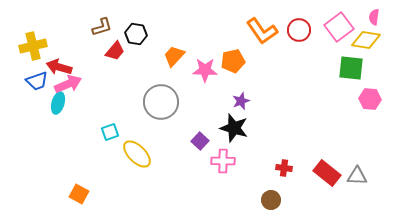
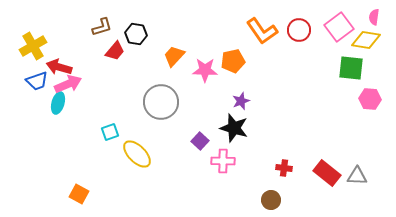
yellow cross: rotated 16 degrees counterclockwise
